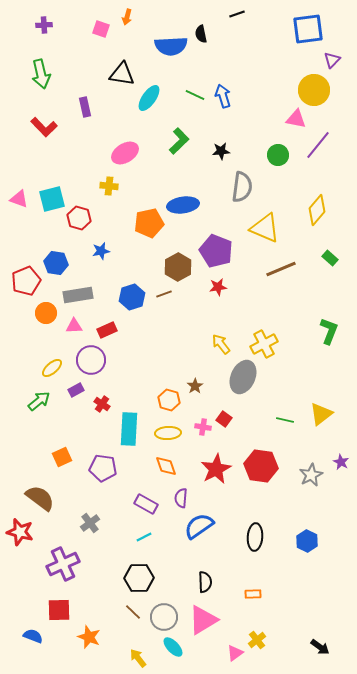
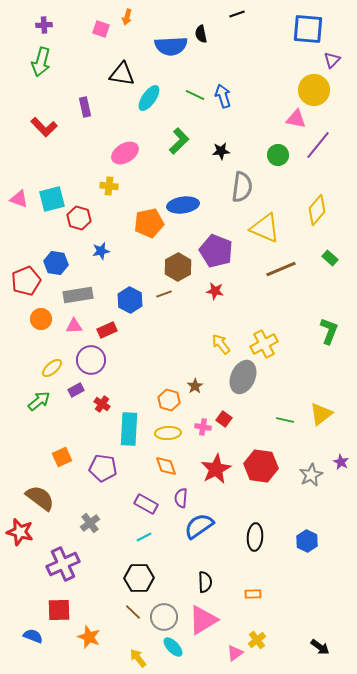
blue square at (308, 29): rotated 12 degrees clockwise
green arrow at (41, 74): moved 12 px up; rotated 28 degrees clockwise
red star at (218, 287): moved 3 px left, 4 px down; rotated 18 degrees clockwise
blue hexagon at (132, 297): moved 2 px left, 3 px down; rotated 15 degrees counterclockwise
orange circle at (46, 313): moved 5 px left, 6 px down
